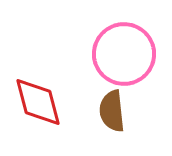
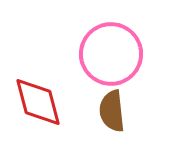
pink circle: moved 13 px left
